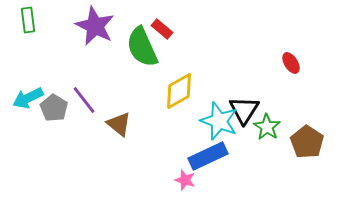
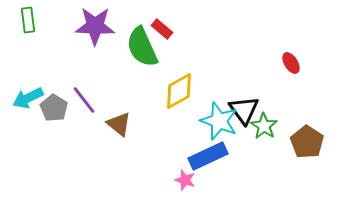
purple star: rotated 24 degrees counterclockwise
black triangle: rotated 8 degrees counterclockwise
green star: moved 3 px left, 1 px up
